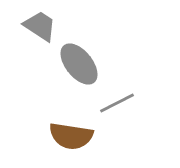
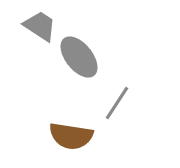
gray ellipse: moved 7 px up
gray line: rotated 30 degrees counterclockwise
